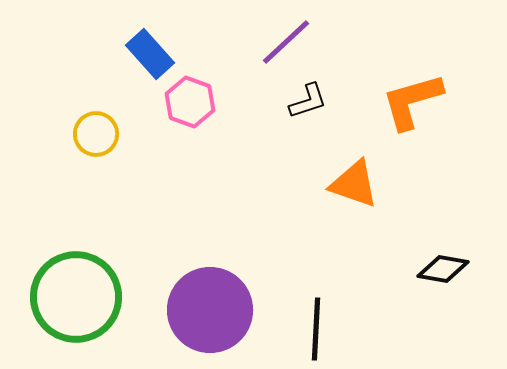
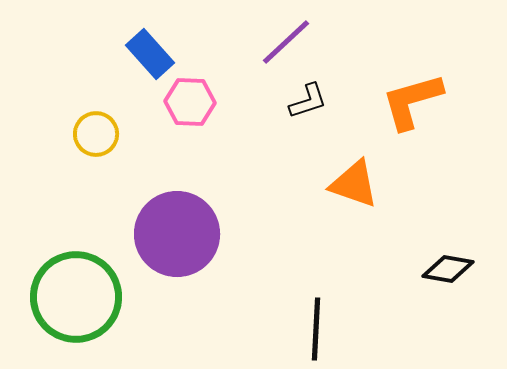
pink hexagon: rotated 18 degrees counterclockwise
black diamond: moved 5 px right
purple circle: moved 33 px left, 76 px up
